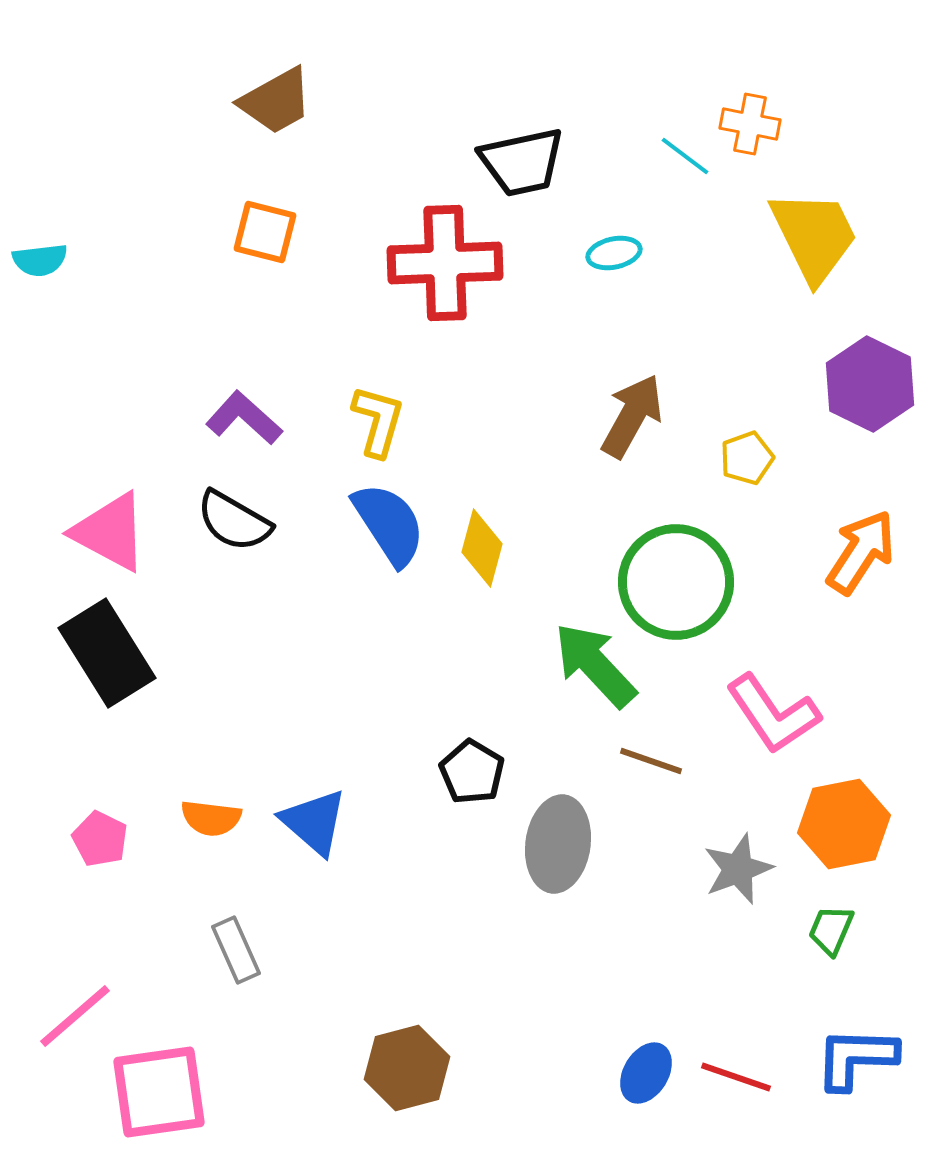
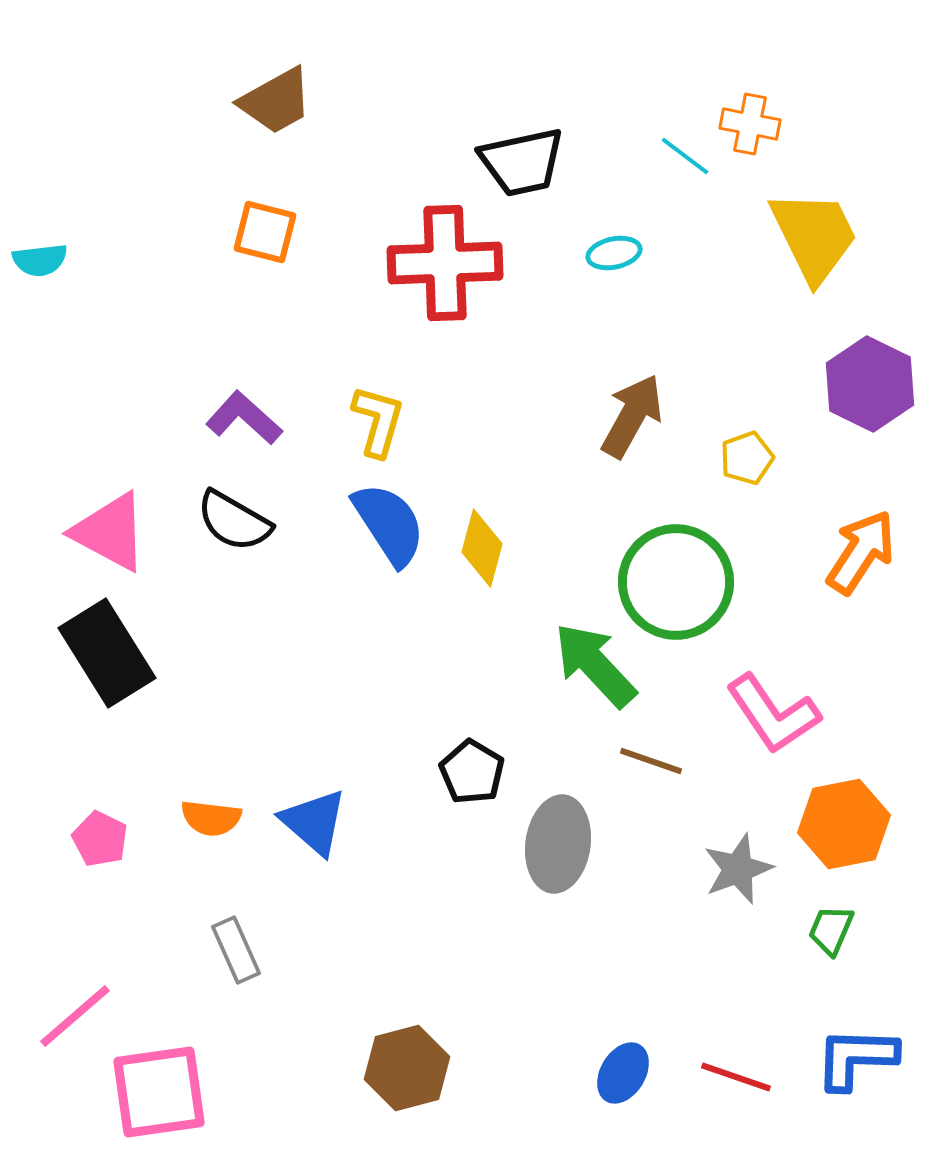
blue ellipse: moved 23 px left
